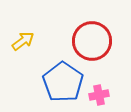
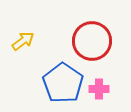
blue pentagon: moved 1 px down
pink cross: moved 6 px up; rotated 12 degrees clockwise
